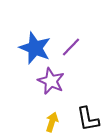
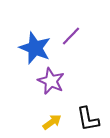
purple line: moved 11 px up
yellow arrow: rotated 36 degrees clockwise
